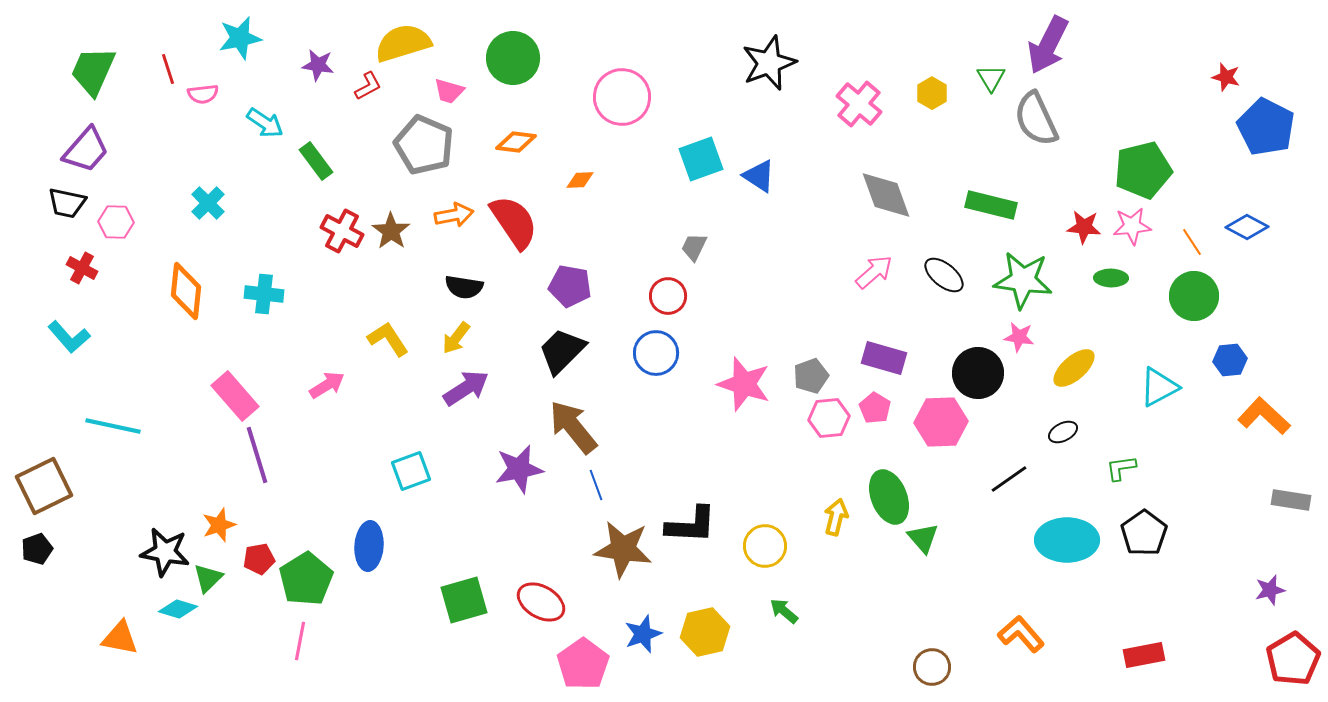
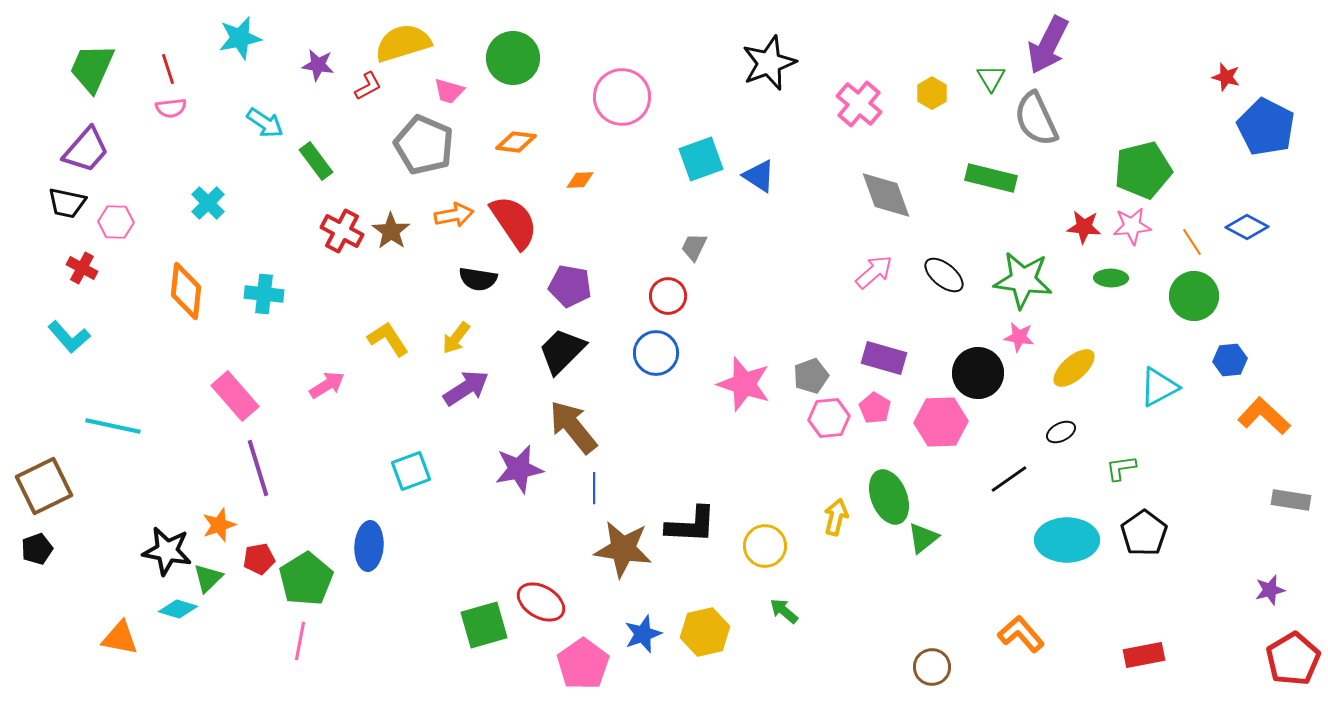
green trapezoid at (93, 71): moved 1 px left, 3 px up
pink semicircle at (203, 94): moved 32 px left, 14 px down
green rectangle at (991, 205): moved 27 px up
black semicircle at (464, 287): moved 14 px right, 8 px up
black ellipse at (1063, 432): moved 2 px left
purple line at (257, 455): moved 1 px right, 13 px down
blue line at (596, 485): moved 2 px left, 3 px down; rotated 20 degrees clockwise
green triangle at (923, 538): rotated 32 degrees clockwise
black star at (165, 552): moved 2 px right, 1 px up
green square at (464, 600): moved 20 px right, 25 px down
